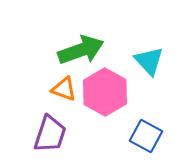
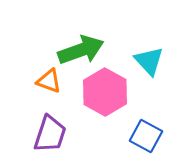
orange triangle: moved 15 px left, 8 px up
